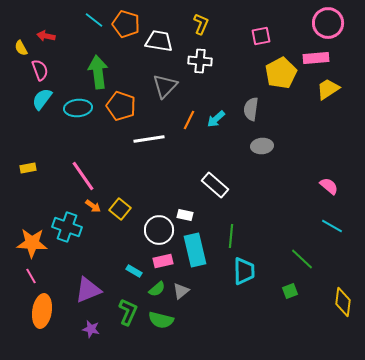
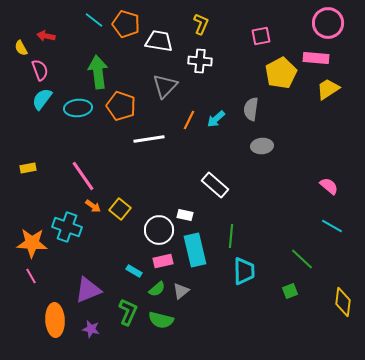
pink rectangle at (316, 58): rotated 10 degrees clockwise
orange ellipse at (42, 311): moved 13 px right, 9 px down; rotated 12 degrees counterclockwise
